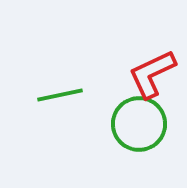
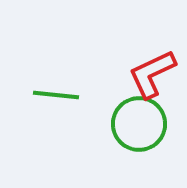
green line: moved 4 px left; rotated 18 degrees clockwise
